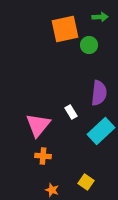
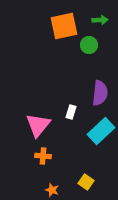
green arrow: moved 3 px down
orange square: moved 1 px left, 3 px up
purple semicircle: moved 1 px right
white rectangle: rotated 48 degrees clockwise
